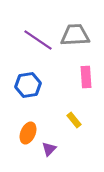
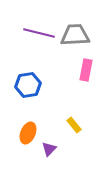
purple line: moved 1 px right, 7 px up; rotated 20 degrees counterclockwise
pink rectangle: moved 7 px up; rotated 15 degrees clockwise
yellow rectangle: moved 5 px down
